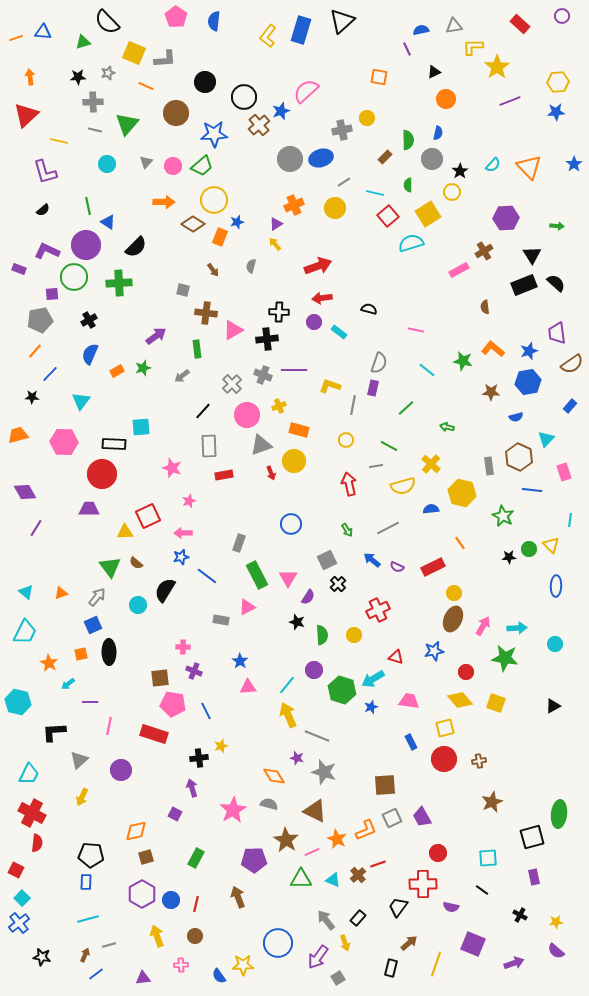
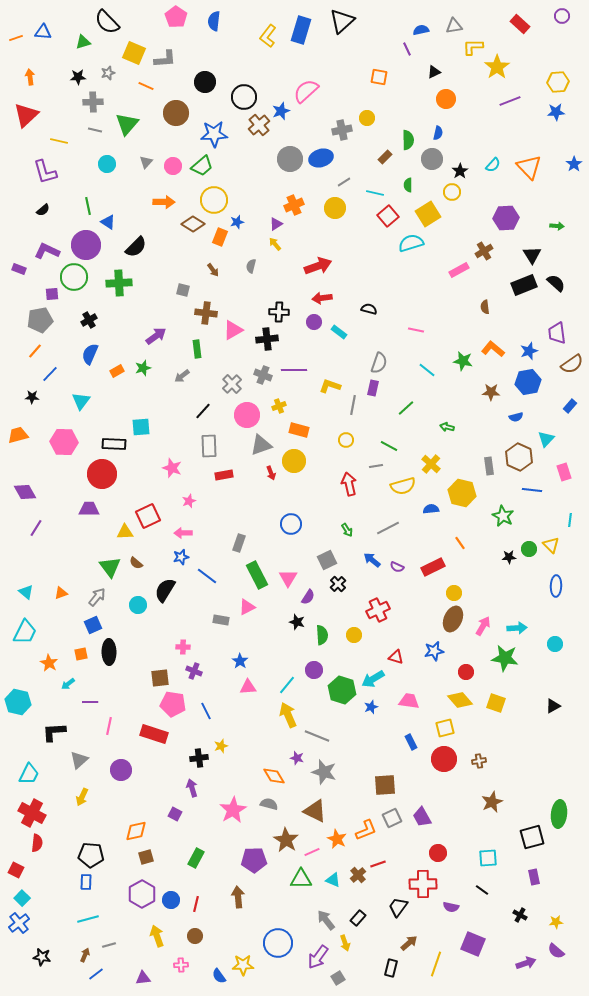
brown arrow at (238, 897): rotated 15 degrees clockwise
purple arrow at (514, 963): moved 12 px right
